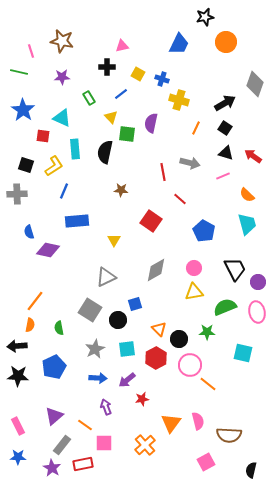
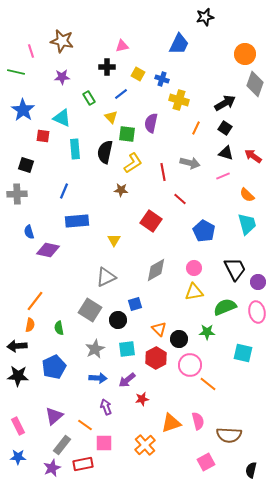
orange circle at (226, 42): moved 19 px right, 12 px down
green line at (19, 72): moved 3 px left
yellow L-shape at (54, 166): moved 79 px right, 3 px up
orange triangle at (171, 423): rotated 35 degrees clockwise
purple star at (52, 468): rotated 18 degrees clockwise
